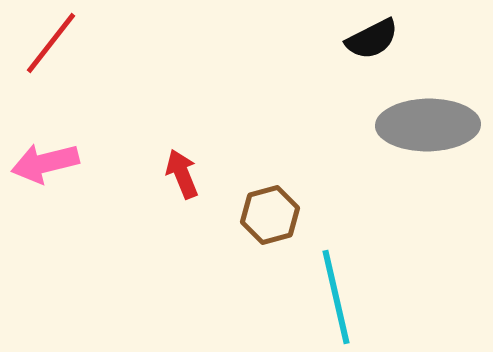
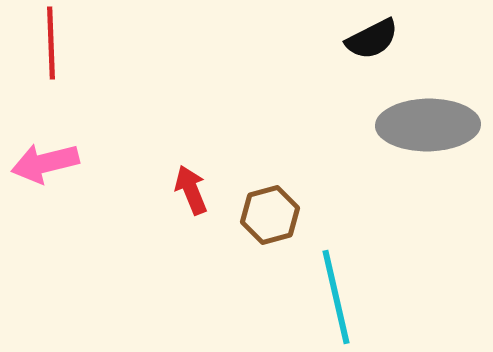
red line: rotated 40 degrees counterclockwise
red arrow: moved 9 px right, 16 px down
